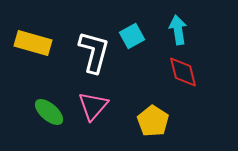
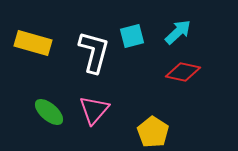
cyan arrow: moved 2 px down; rotated 56 degrees clockwise
cyan square: rotated 15 degrees clockwise
red diamond: rotated 64 degrees counterclockwise
pink triangle: moved 1 px right, 4 px down
yellow pentagon: moved 11 px down
